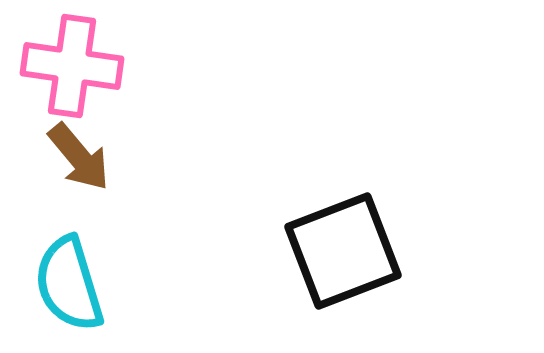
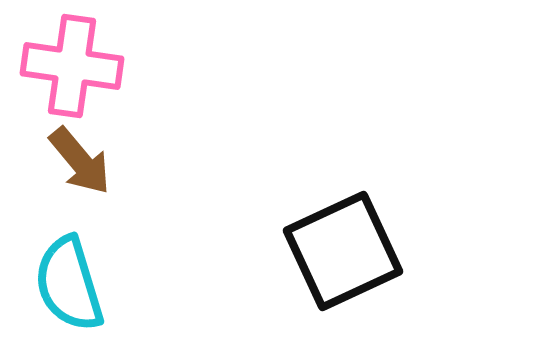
brown arrow: moved 1 px right, 4 px down
black square: rotated 4 degrees counterclockwise
